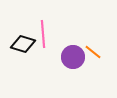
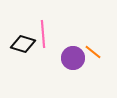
purple circle: moved 1 px down
